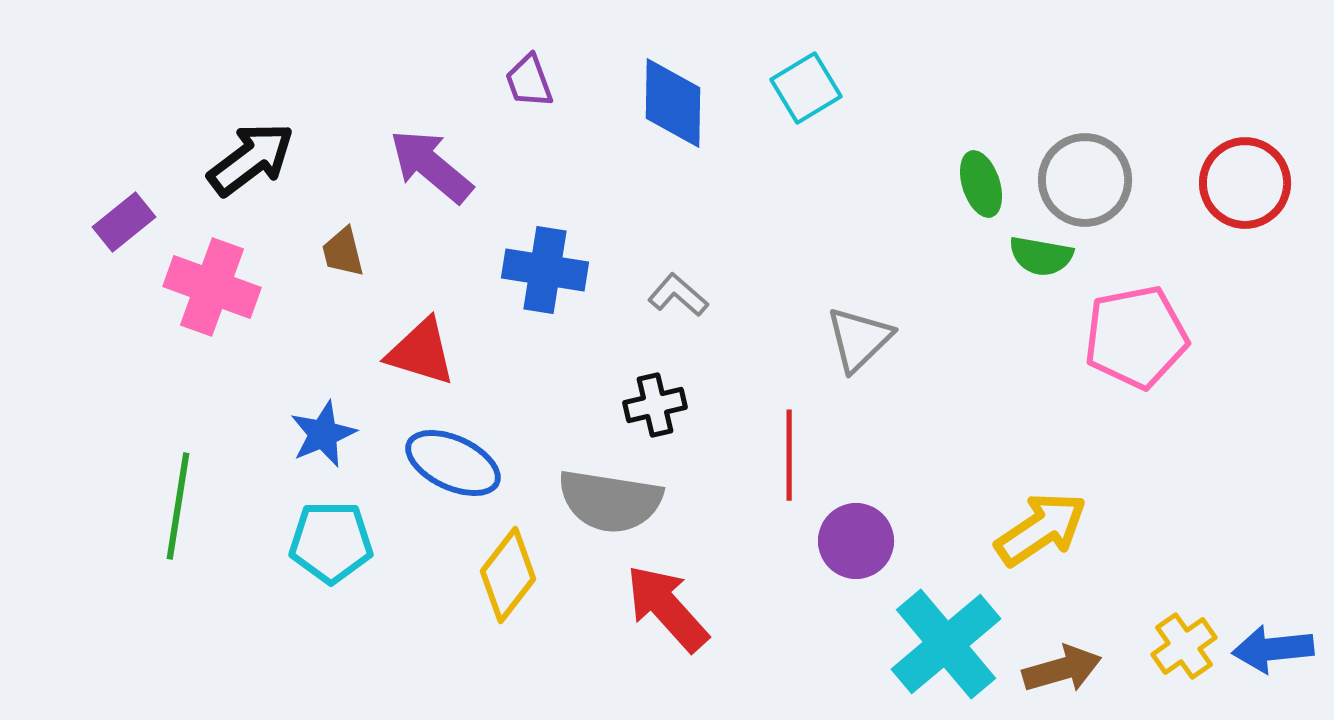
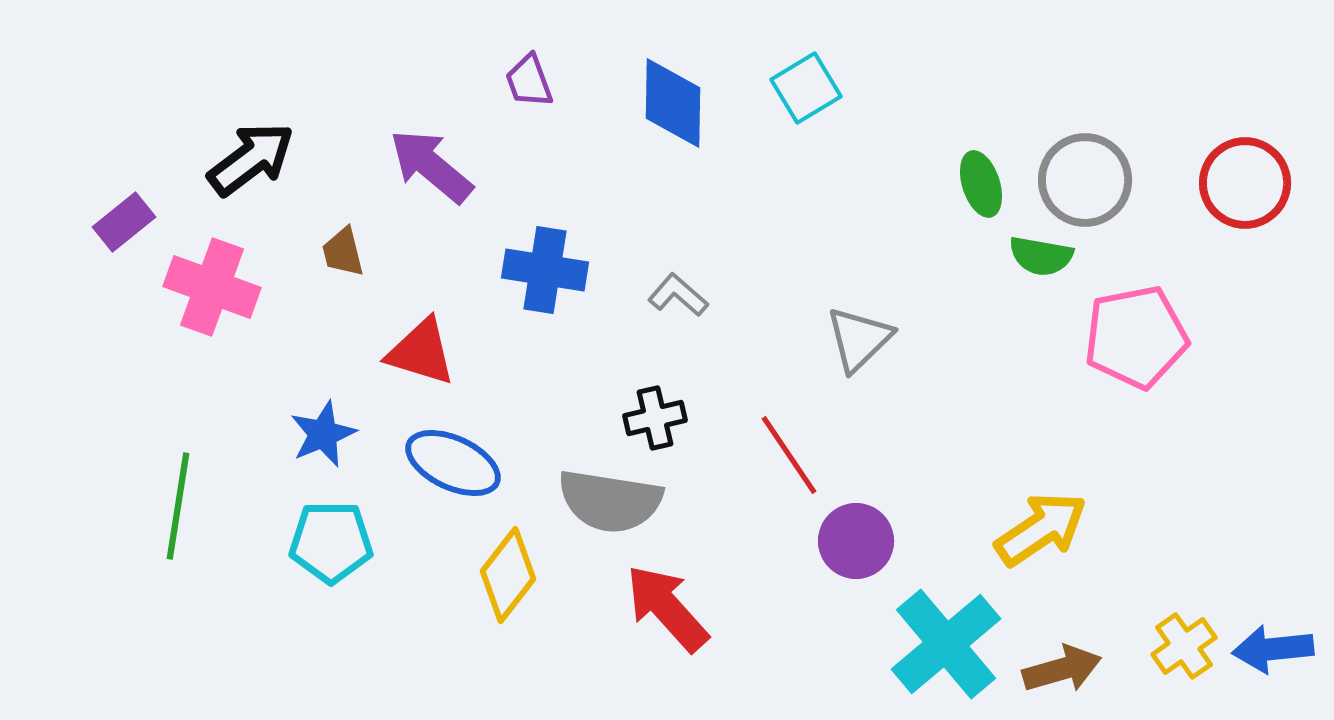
black cross: moved 13 px down
red line: rotated 34 degrees counterclockwise
